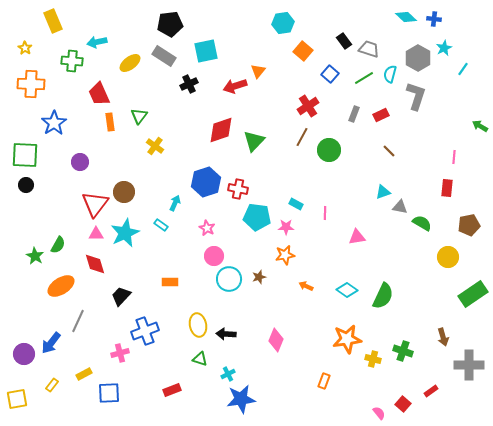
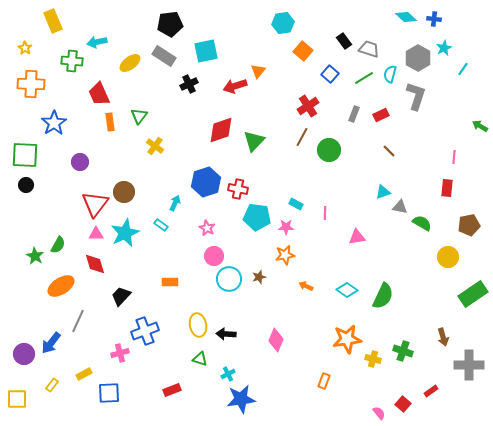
yellow square at (17, 399): rotated 10 degrees clockwise
